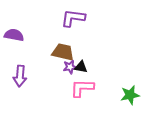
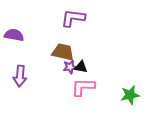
pink L-shape: moved 1 px right, 1 px up
